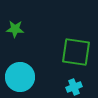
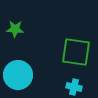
cyan circle: moved 2 px left, 2 px up
cyan cross: rotated 35 degrees clockwise
